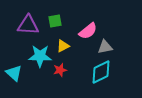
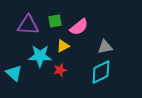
pink semicircle: moved 9 px left, 4 px up
